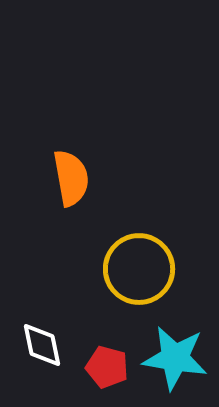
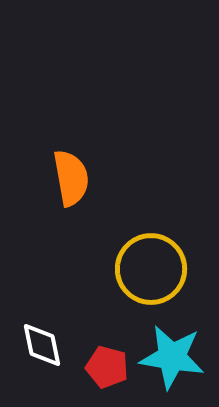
yellow circle: moved 12 px right
cyan star: moved 3 px left, 1 px up
